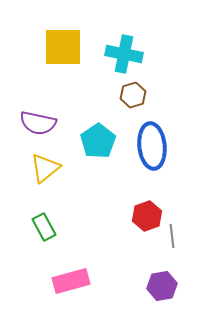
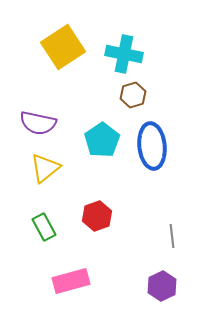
yellow square: rotated 33 degrees counterclockwise
cyan pentagon: moved 4 px right, 1 px up
red hexagon: moved 50 px left
purple hexagon: rotated 16 degrees counterclockwise
